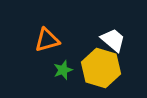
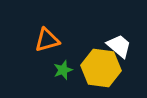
white trapezoid: moved 6 px right, 6 px down
yellow hexagon: rotated 9 degrees counterclockwise
